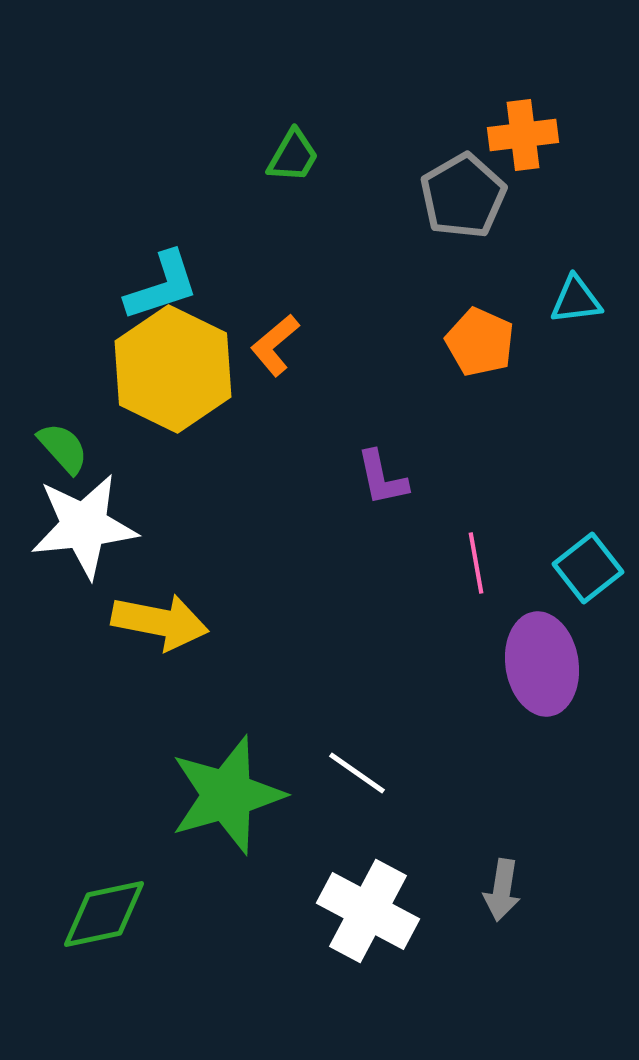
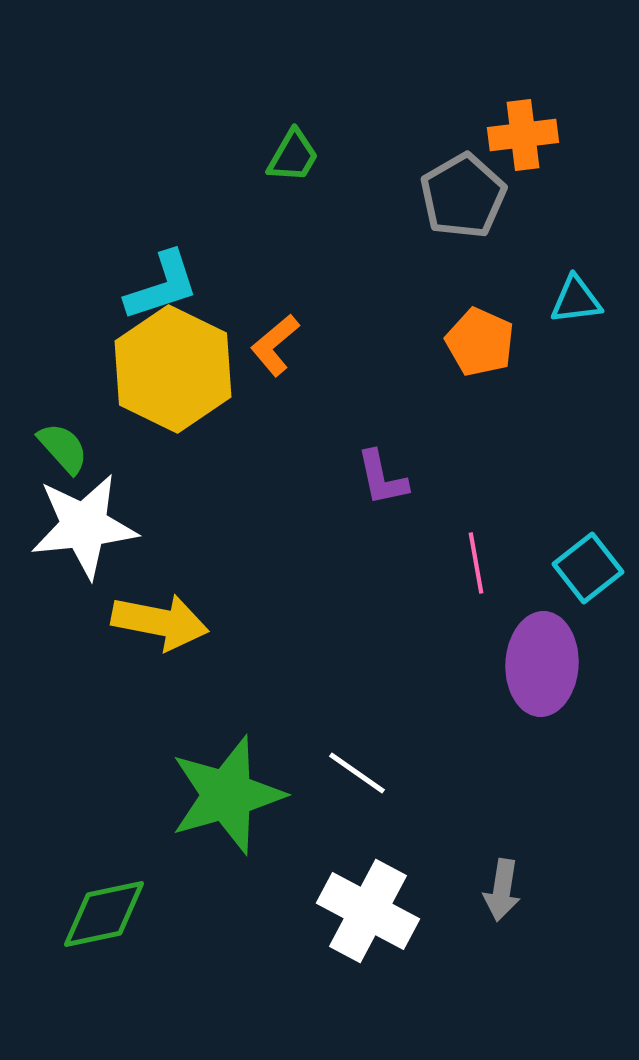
purple ellipse: rotated 12 degrees clockwise
